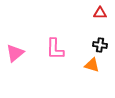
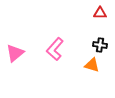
pink L-shape: rotated 40 degrees clockwise
